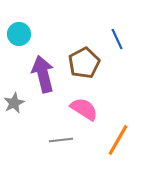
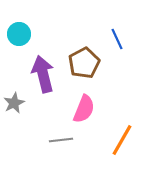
pink semicircle: rotated 80 degrees clockwise
orange line: moved 4 px right
